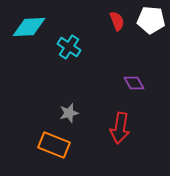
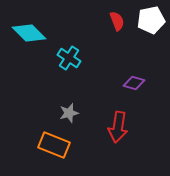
white pentagon: rotated 16 degrees counterclockwise
cyan diamond: moved 6 px down; rotated 48 degrees clockwise
cyan cross: moved 11 px down
purple diamond: rotated 45 degrees counterclockwise
red arrow: moved 2 px left, 1 px up
